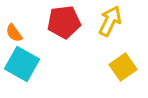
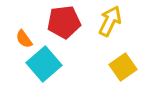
orange semicircle: moved 10 px right, 6 px down
cyan square: moved 22 px right; rotated 20 degrees clockwise
